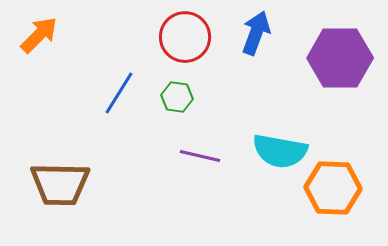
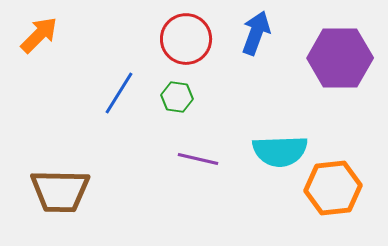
red circle: moved 1 px right, 2 px down
cyan semicircle: rotated 12 degrees counterclockwise
purple line: moved 2 px left, 3 px down
brown trapezoid: moved 7 px down
orange hexagon: rotated 8 degrees counterclockwise
